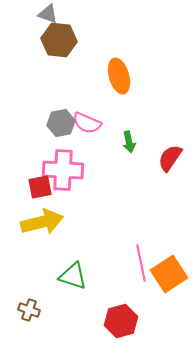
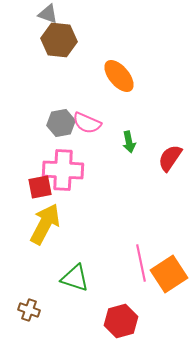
orange ellipse: rotated 24 degrees counterclockwise
yellow arrow: moved 3 px right, 2 px down; rotated 48 degrees counterclockwise
green triangle: moved 2 px right, 2 px down
